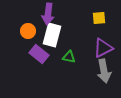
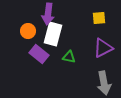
white rectangle: moved 1 px right, 1 px up
gray arrow: moved 12 px down
